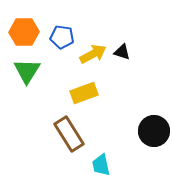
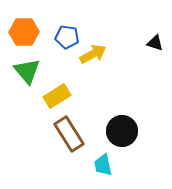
blue pentagon: moved 5 px right
black triangle: moved 33 px right, 9 px up
green triangle: rotated 12 degrees counterclockwise
yellow rectangle: moved 27 px left, 3 px down; rotated 12 degrees counterclockwise
black circle: moved 32 px left
cyan trapezoid: moved 2 px right
